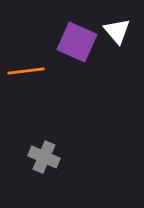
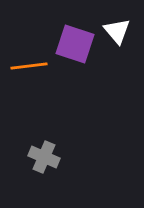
purple square: moved 2 px left, 2 px down; rotated 6 degrees counterclockwise
orange line: moved 3 px right, 5 px up
